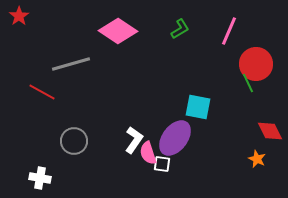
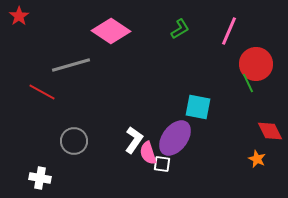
pink diamond: moved 7 px left
gray line: moved 1 px down
